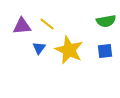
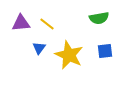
green semicircle: moved 7 px left, 3 px up
purple triangle: moved 1 px left, 3 px up
yellow star: moved 5 px down
